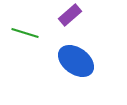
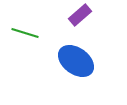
purple rectangle: moved 10 px right
